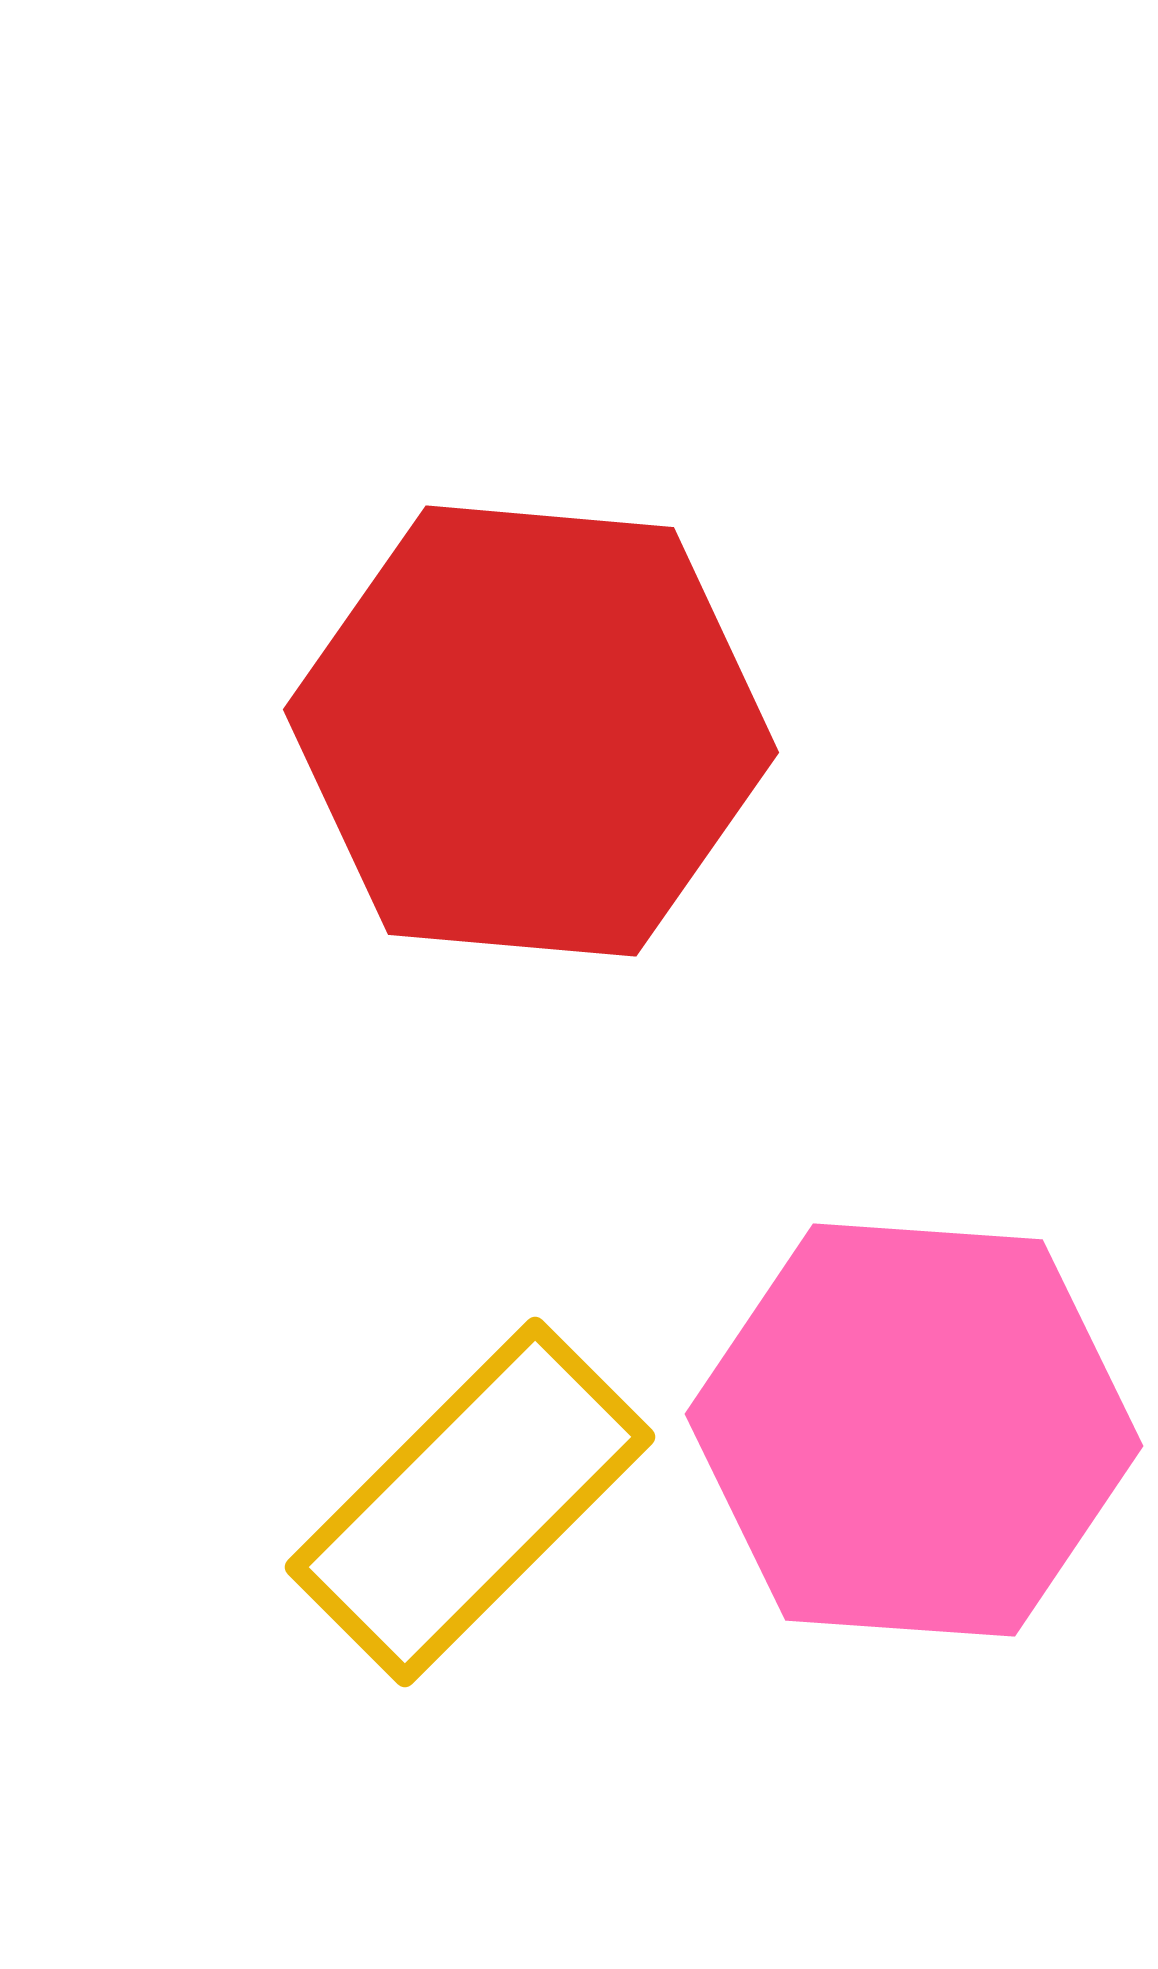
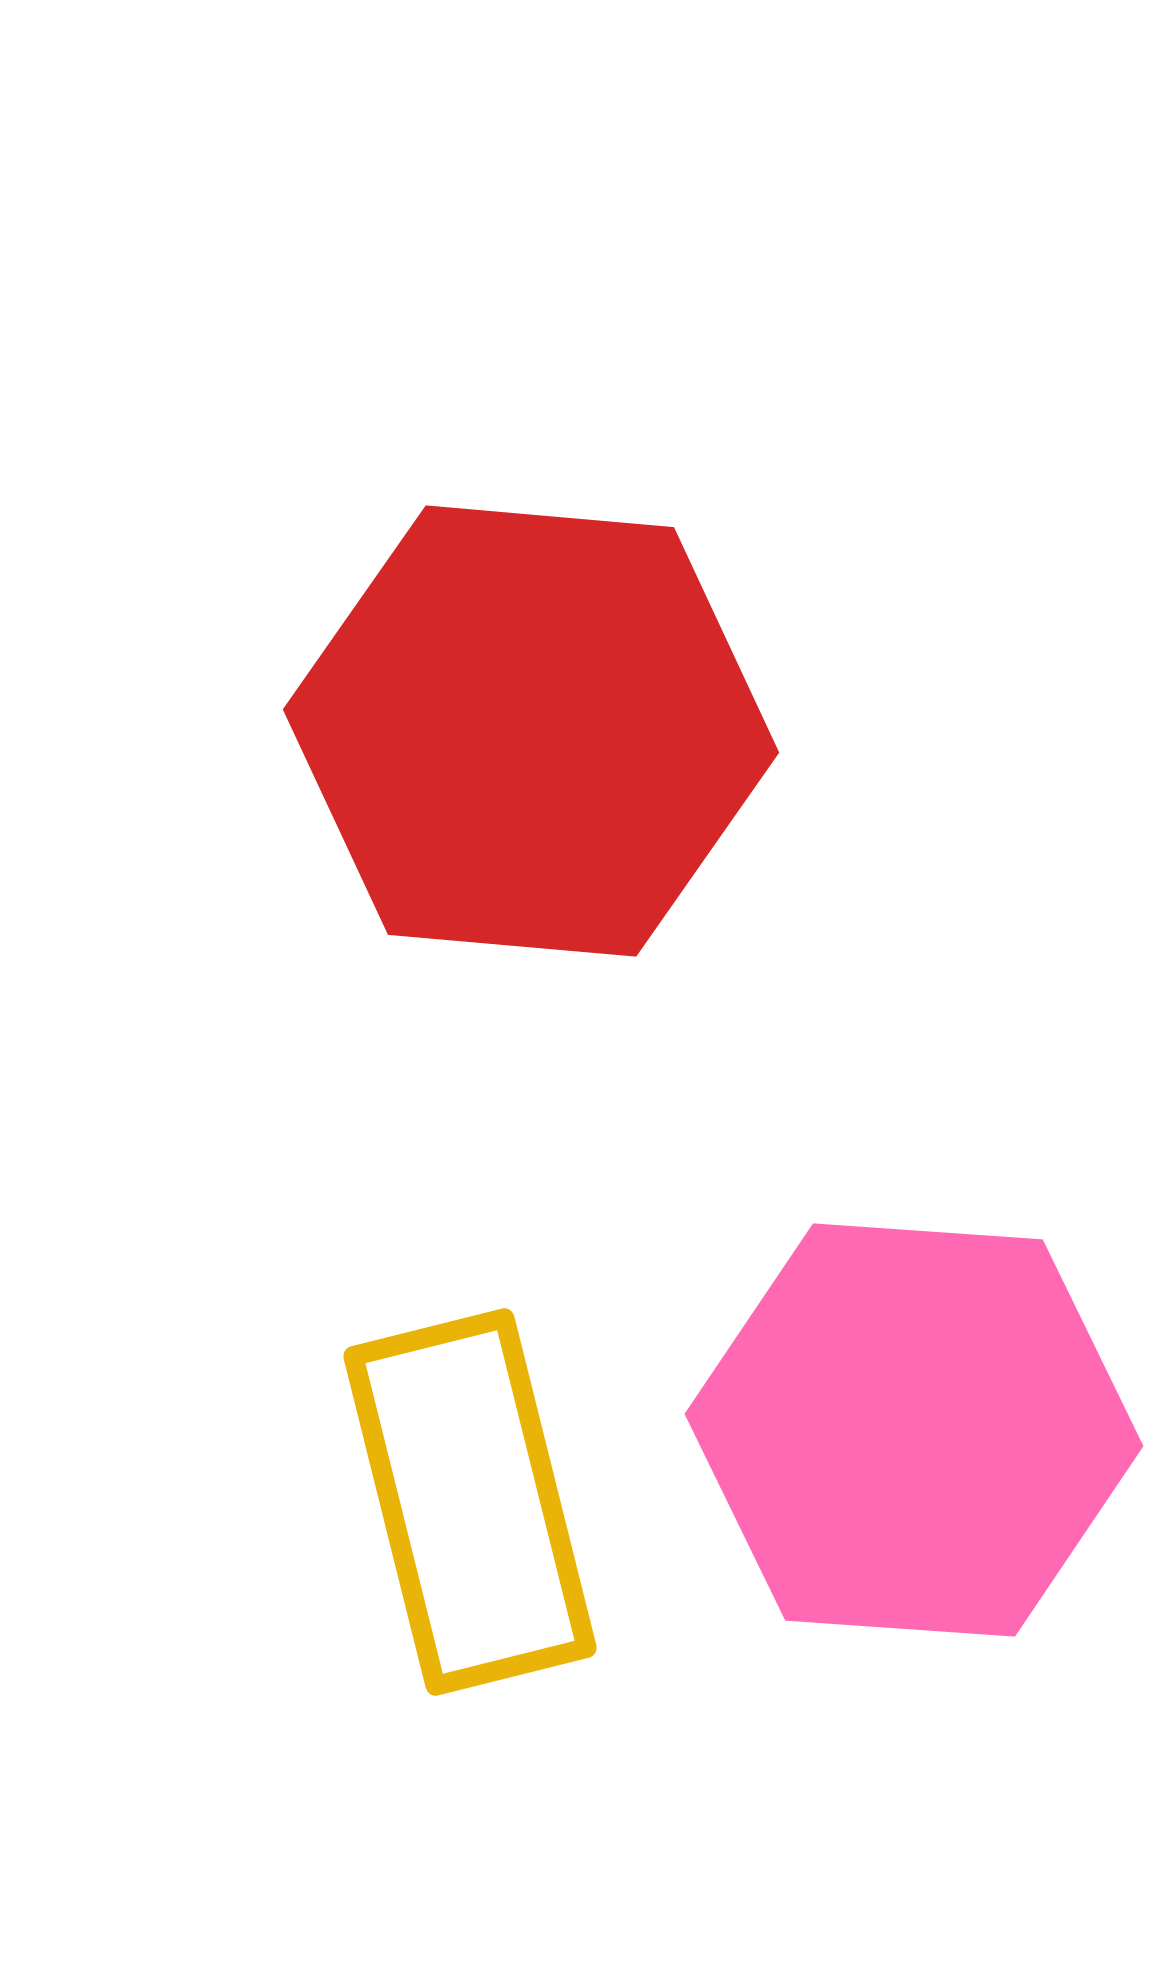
yellow rectangle: rotated 59 degrees counterclockwise
